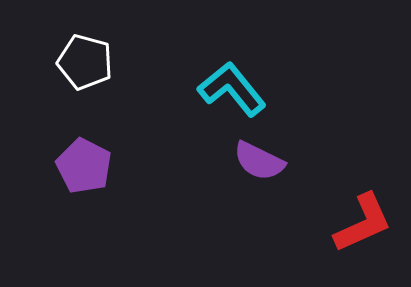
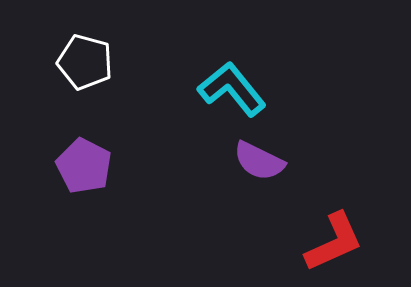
red L-shape: moved 29 px left, 19 px down
